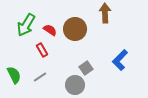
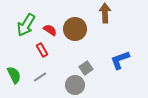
blue L-shape: rotated 25 degrees clockwise
